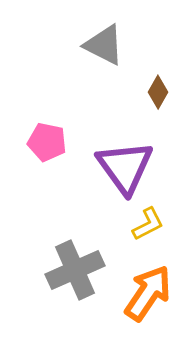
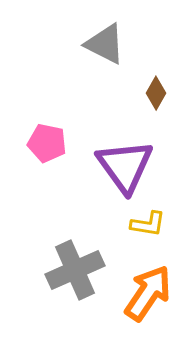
gray triangle: moved 1 px right, 1 px up
brown diamond: moved 2 px left, 1 px down
pink pentagon: moved 1 px down
purple triangle: moved 1 px up
yellow L-shape: rotated 36 degrees clockwise
